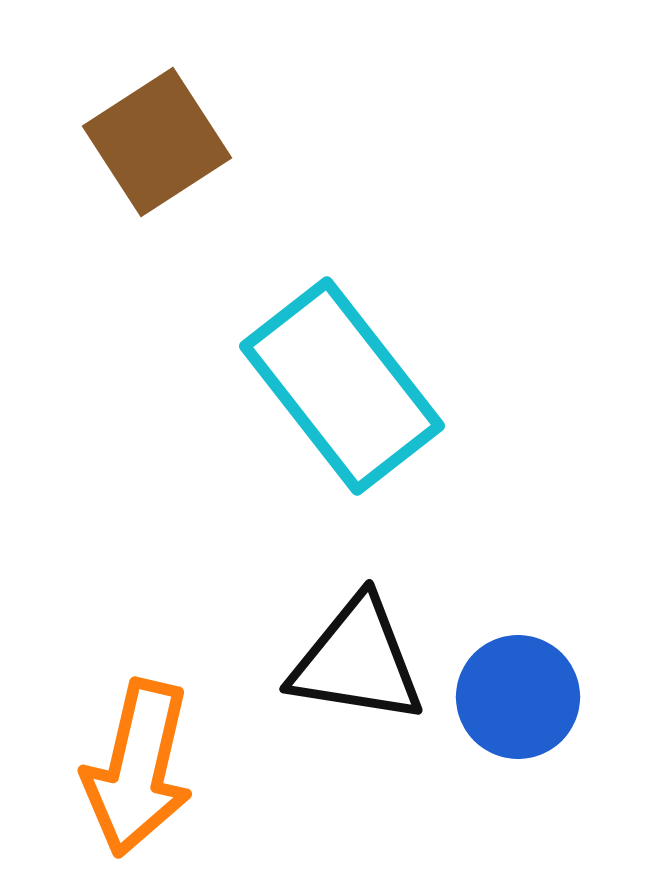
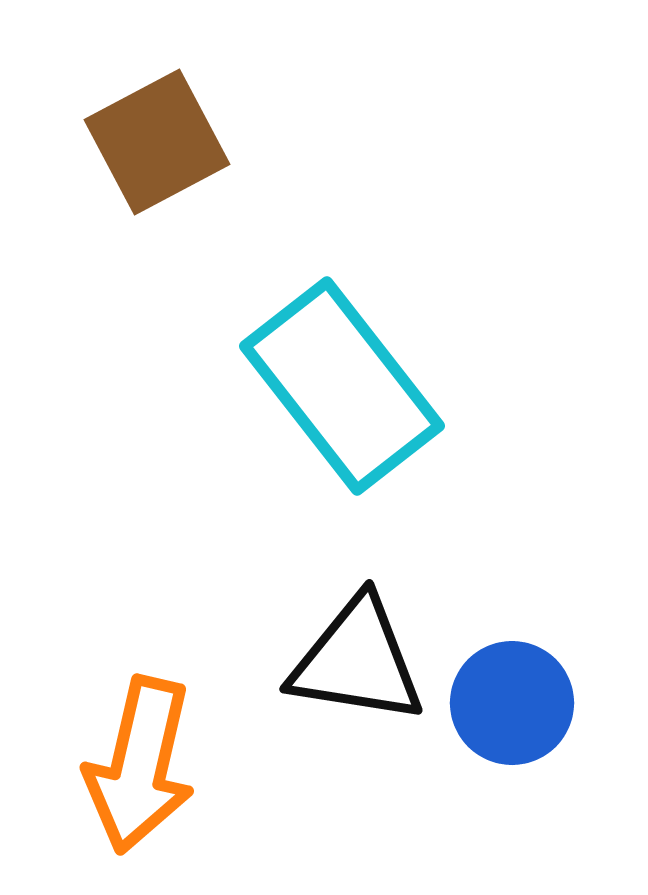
brown square: rotated 5 degrees clockwise
blue circle: moved 6 px left, 6 px down
orange arrow: moved 2 px right, 3 px up
